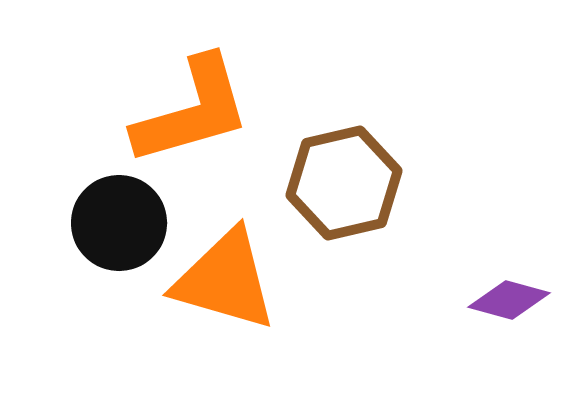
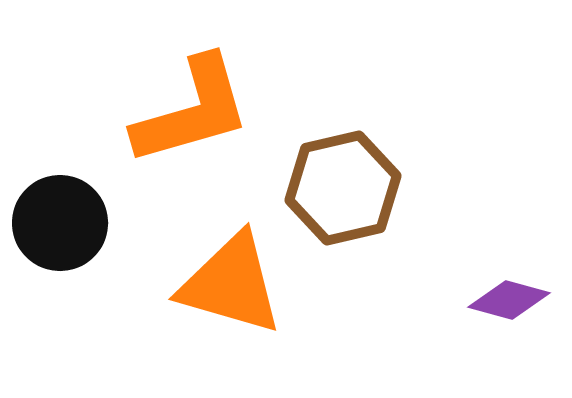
brown hexagon: moved 1 px left, 5 px down
black circle: moved 59 px left
orange triangle: moved 6 px right, 4 px down
